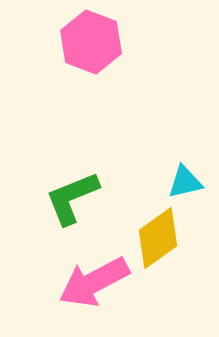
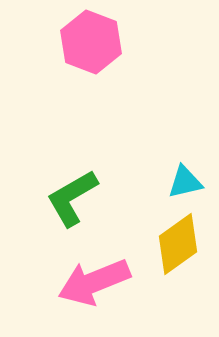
green L-shape: rotated 8 degrees counterclockwise
yellow diamond: moved 20 px right, 6 px down
pink arrow: rotated 6 degrees clockwise
